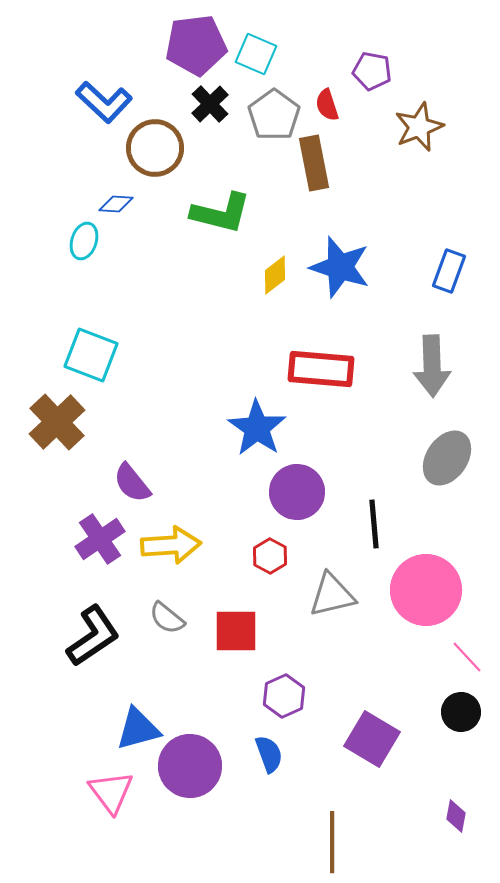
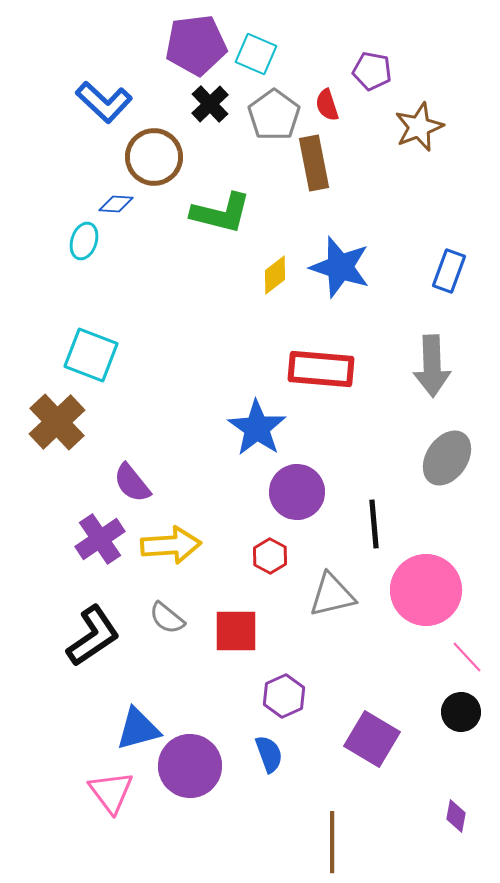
brown circle at (155, 148): moved 1 px left, 9 px down
